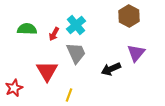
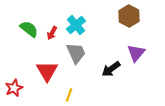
green semicircle: moved 2 px right; rotated 36 degrees clockwise
red arrow: moved 2 px left, 1 px up
black arrow: rotated 12 degrees counterclockwise
